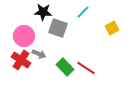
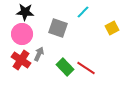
black star: moved 18 px left
pink circle: moved 2 px left, 2 px up
gray arrow: rotated 88 degrees counterclockwise
